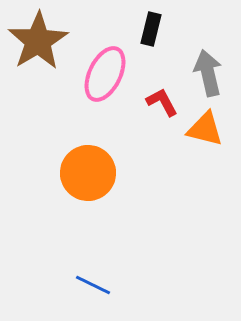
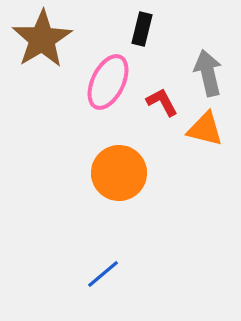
black rectangle: moved 9 px left
brown star: moved 4 px right, 2 px up
pink ellipse: moved 3 px right, 8 px down
orange circle: moved 31 px right
blue line: moved 10 px right, 11 px up; rotated 66 degrees counterclockwise
